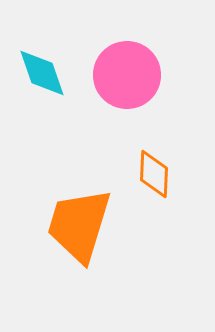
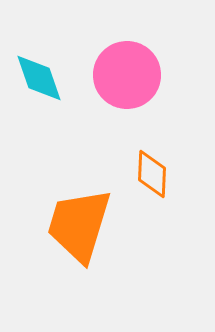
cyan diamond: moved 3 px left, 5 px down
orange diamond: moved 2 px left
